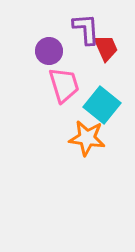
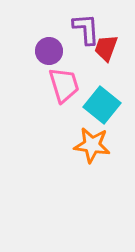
red trapezoid: rotated 136 degrees counterclockwise
orange star: moved 5 px right, 7 px down
